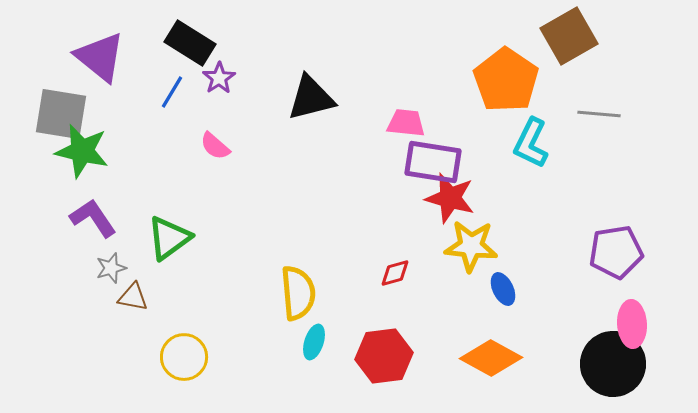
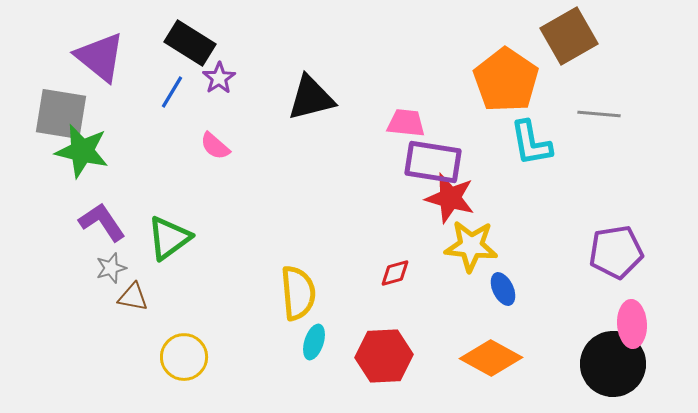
cyan L-shape: rotated 36 degrees counterclockwise
purple L-shape: moved 9 px right, 4 px down
red hexagon: rotated 4 degrees clockwise
